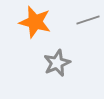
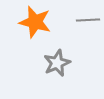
gray line: rotated 15 degrees clockwise
